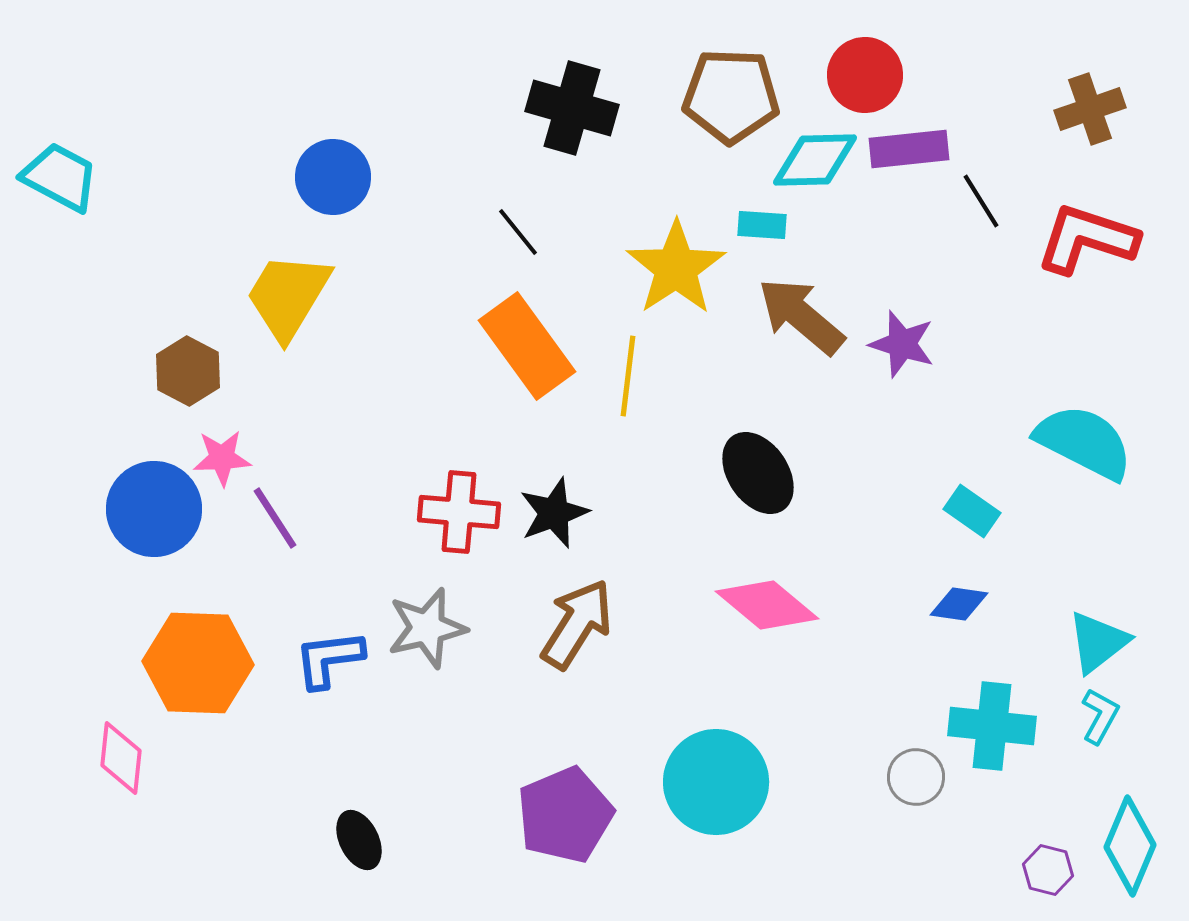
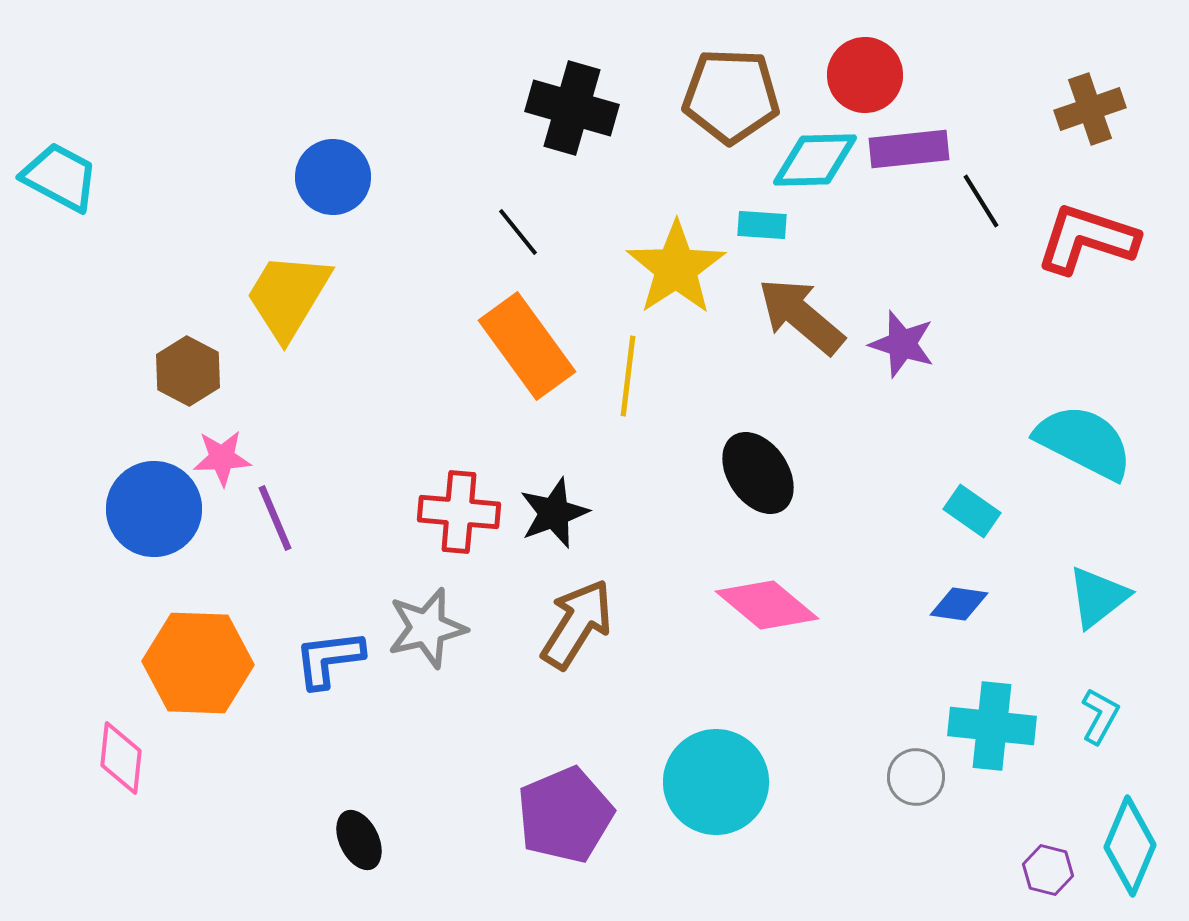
purple line at (275, 518): rotated 10 degrees clockwise
cyan triangle at (1098, 642): moved 45 px up
